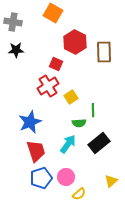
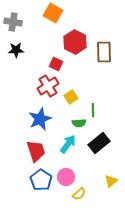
blue star: moved 10 px right, 3 px up
blue pentagon: moved 2 px down; rotated 20 degrees counterclockwise
